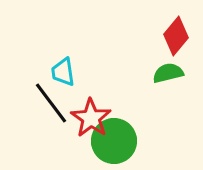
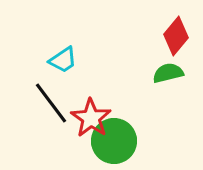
cyan trapezoid: moved 12 px up; rotated 116 degrees counterclockwise
